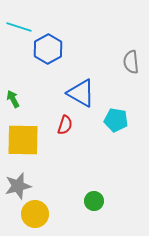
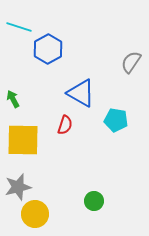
gray semicircle: rotated 40 degrees clockwise
gray star: moved 1 px down
